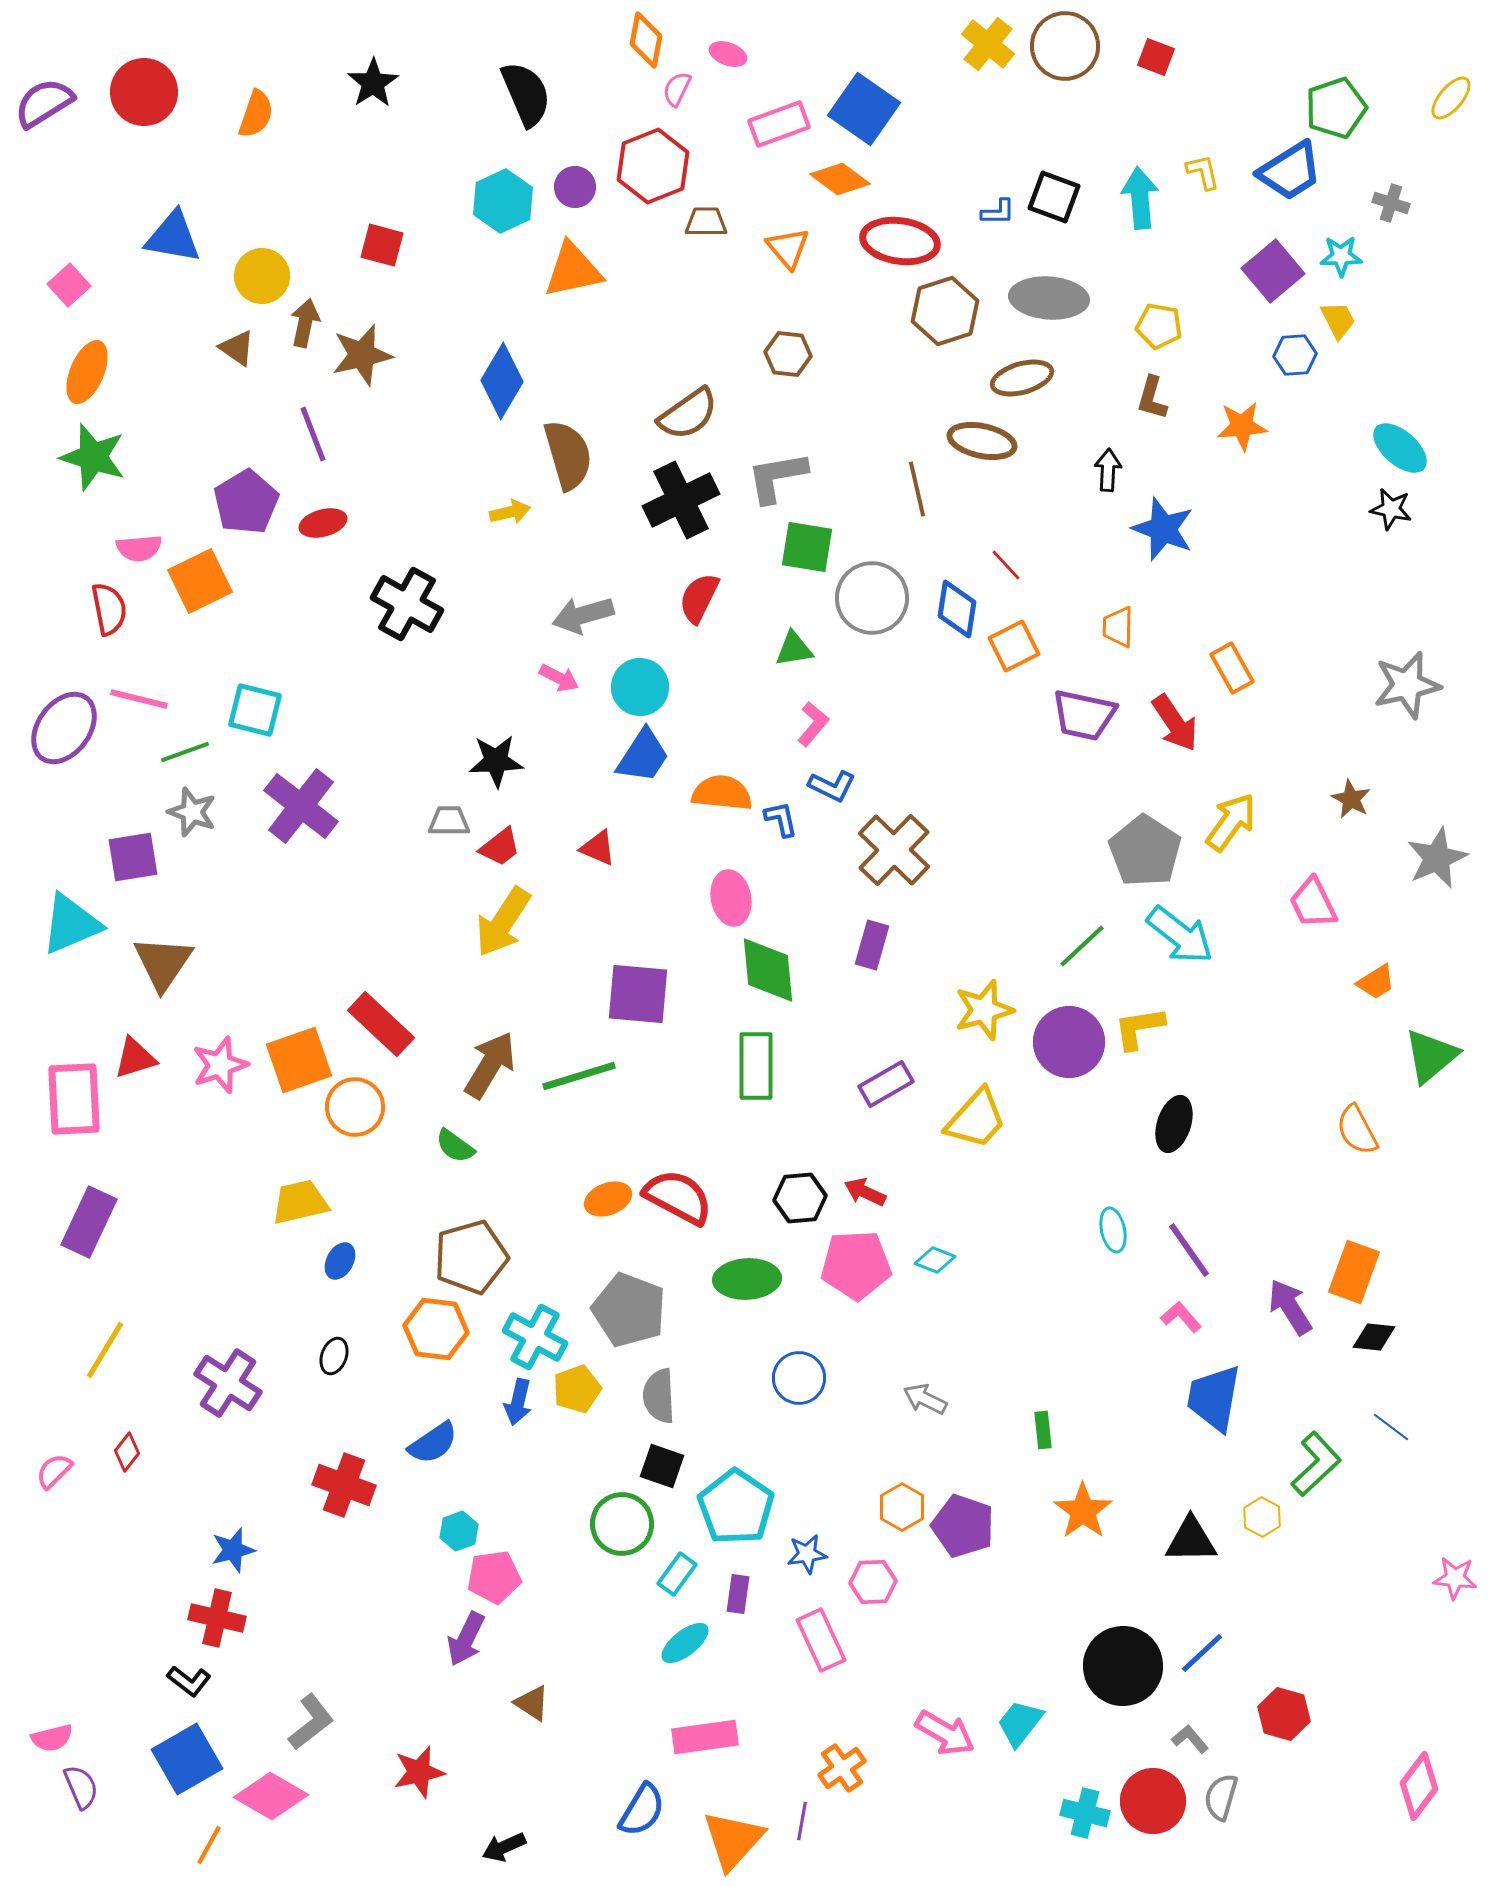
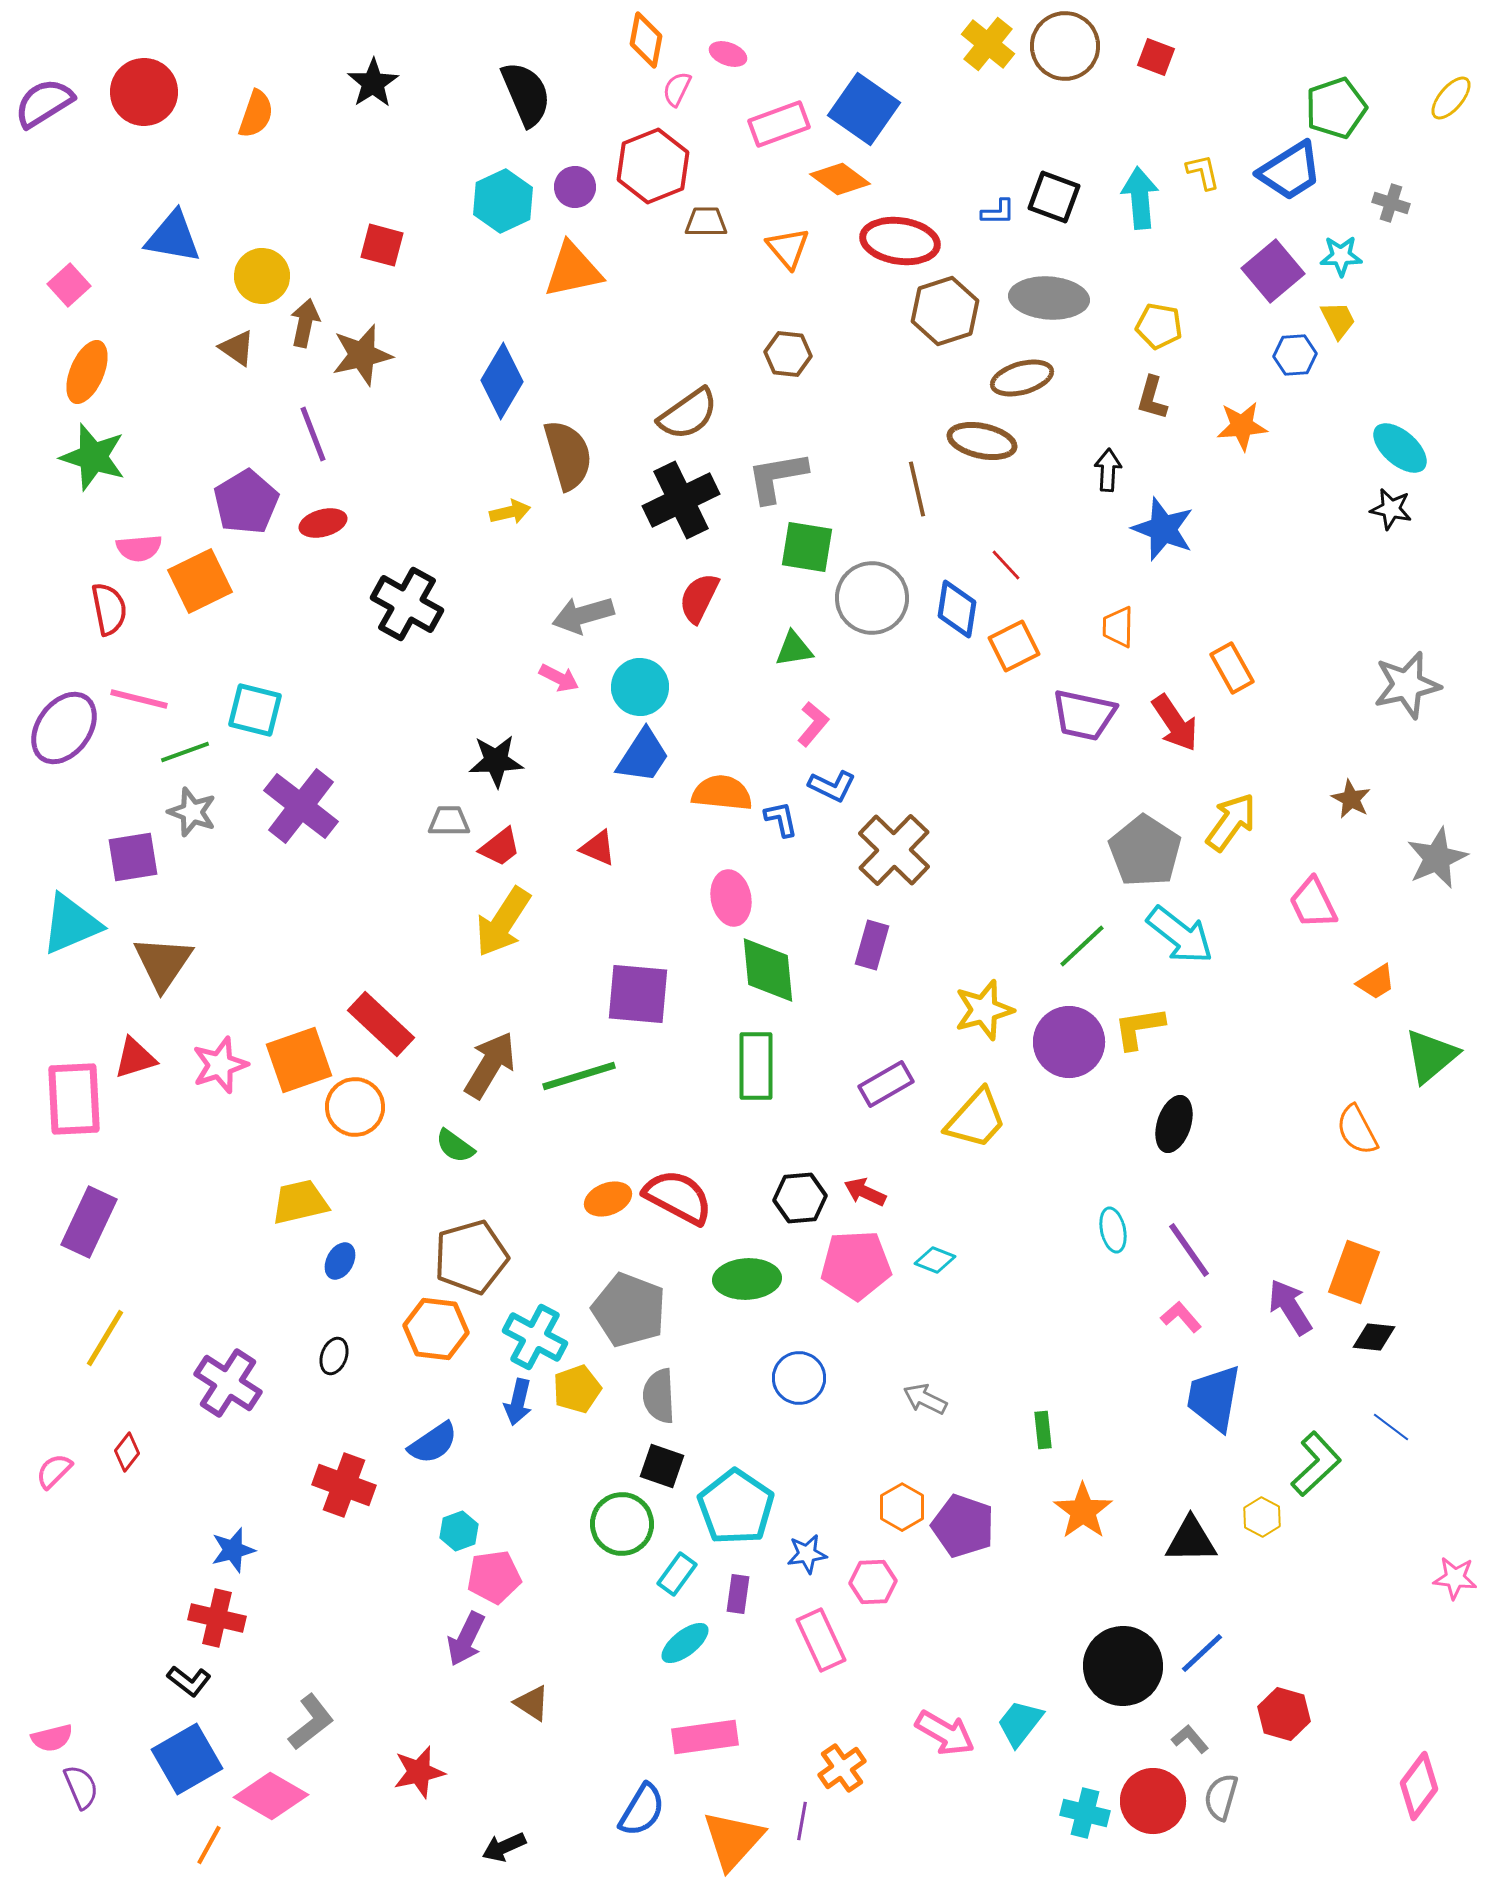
yellow line at (105, 1350): moved 12 px up
